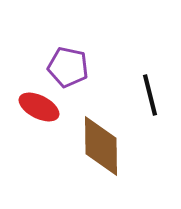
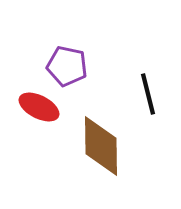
purple pentagon: moved 1 px left, 1 px up
black line: moved 2 px left, 1 px up
